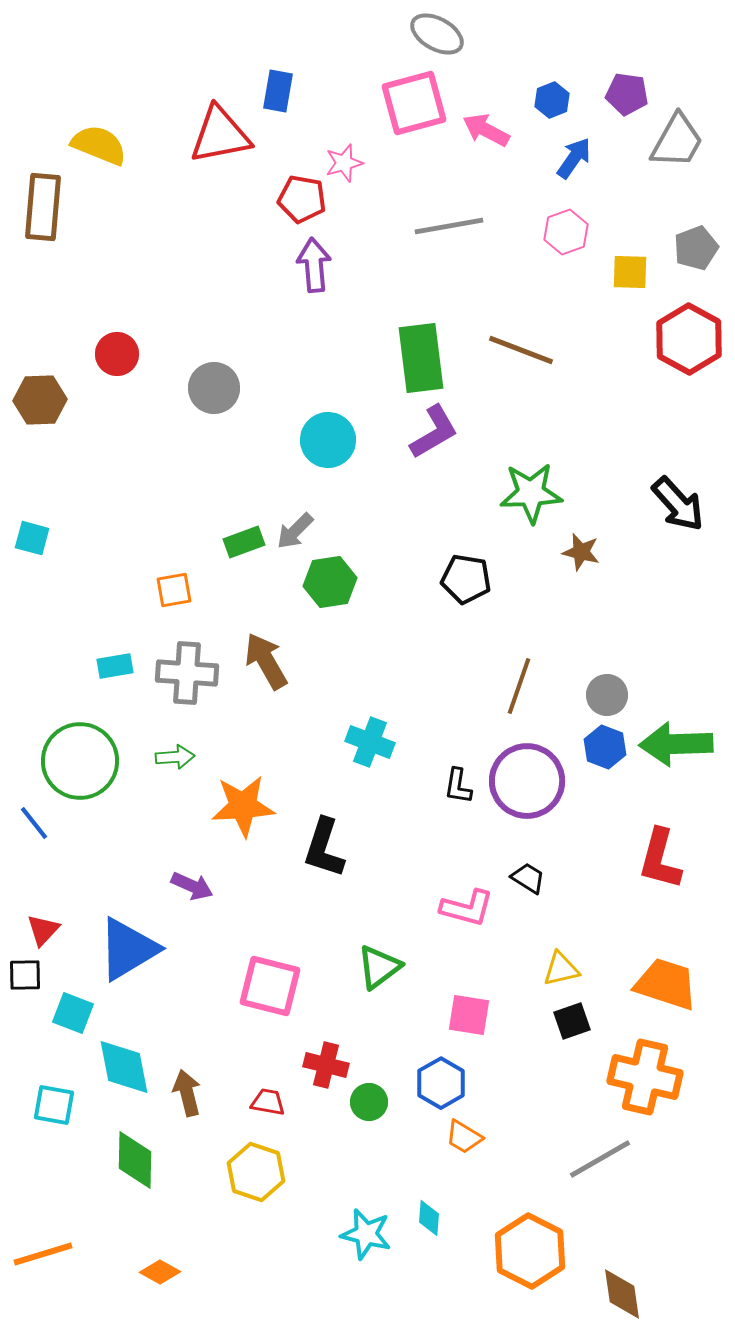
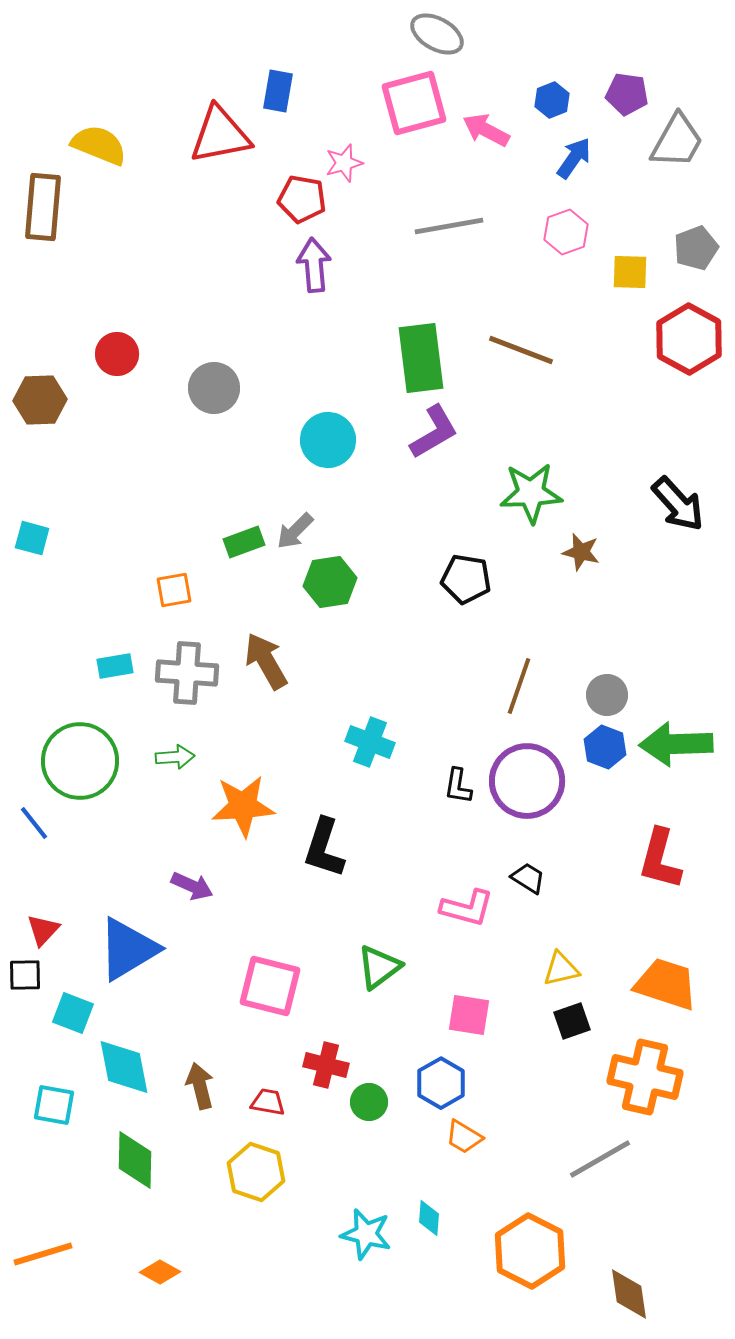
brown arrow at (187, 1093): moved 13 px right, 7 px up
brown diamond at (622, 1294): moved 7 px right
